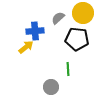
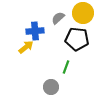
green line: moved 2 px left, 2 px up; rotated 24 degrees clockwise
